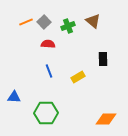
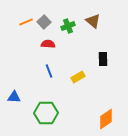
orange diamond: rotated 35 degrees counterclockwise
